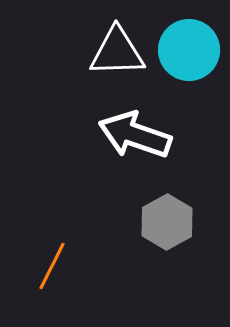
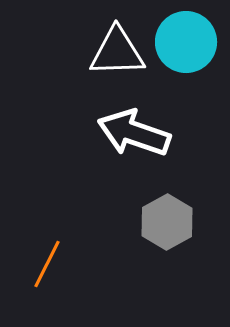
cyan circle: moved 3 px left, 8 px up
white arrow: moved 1 px left, 2 px up
orange line: moved 5 px left, 2 px up
